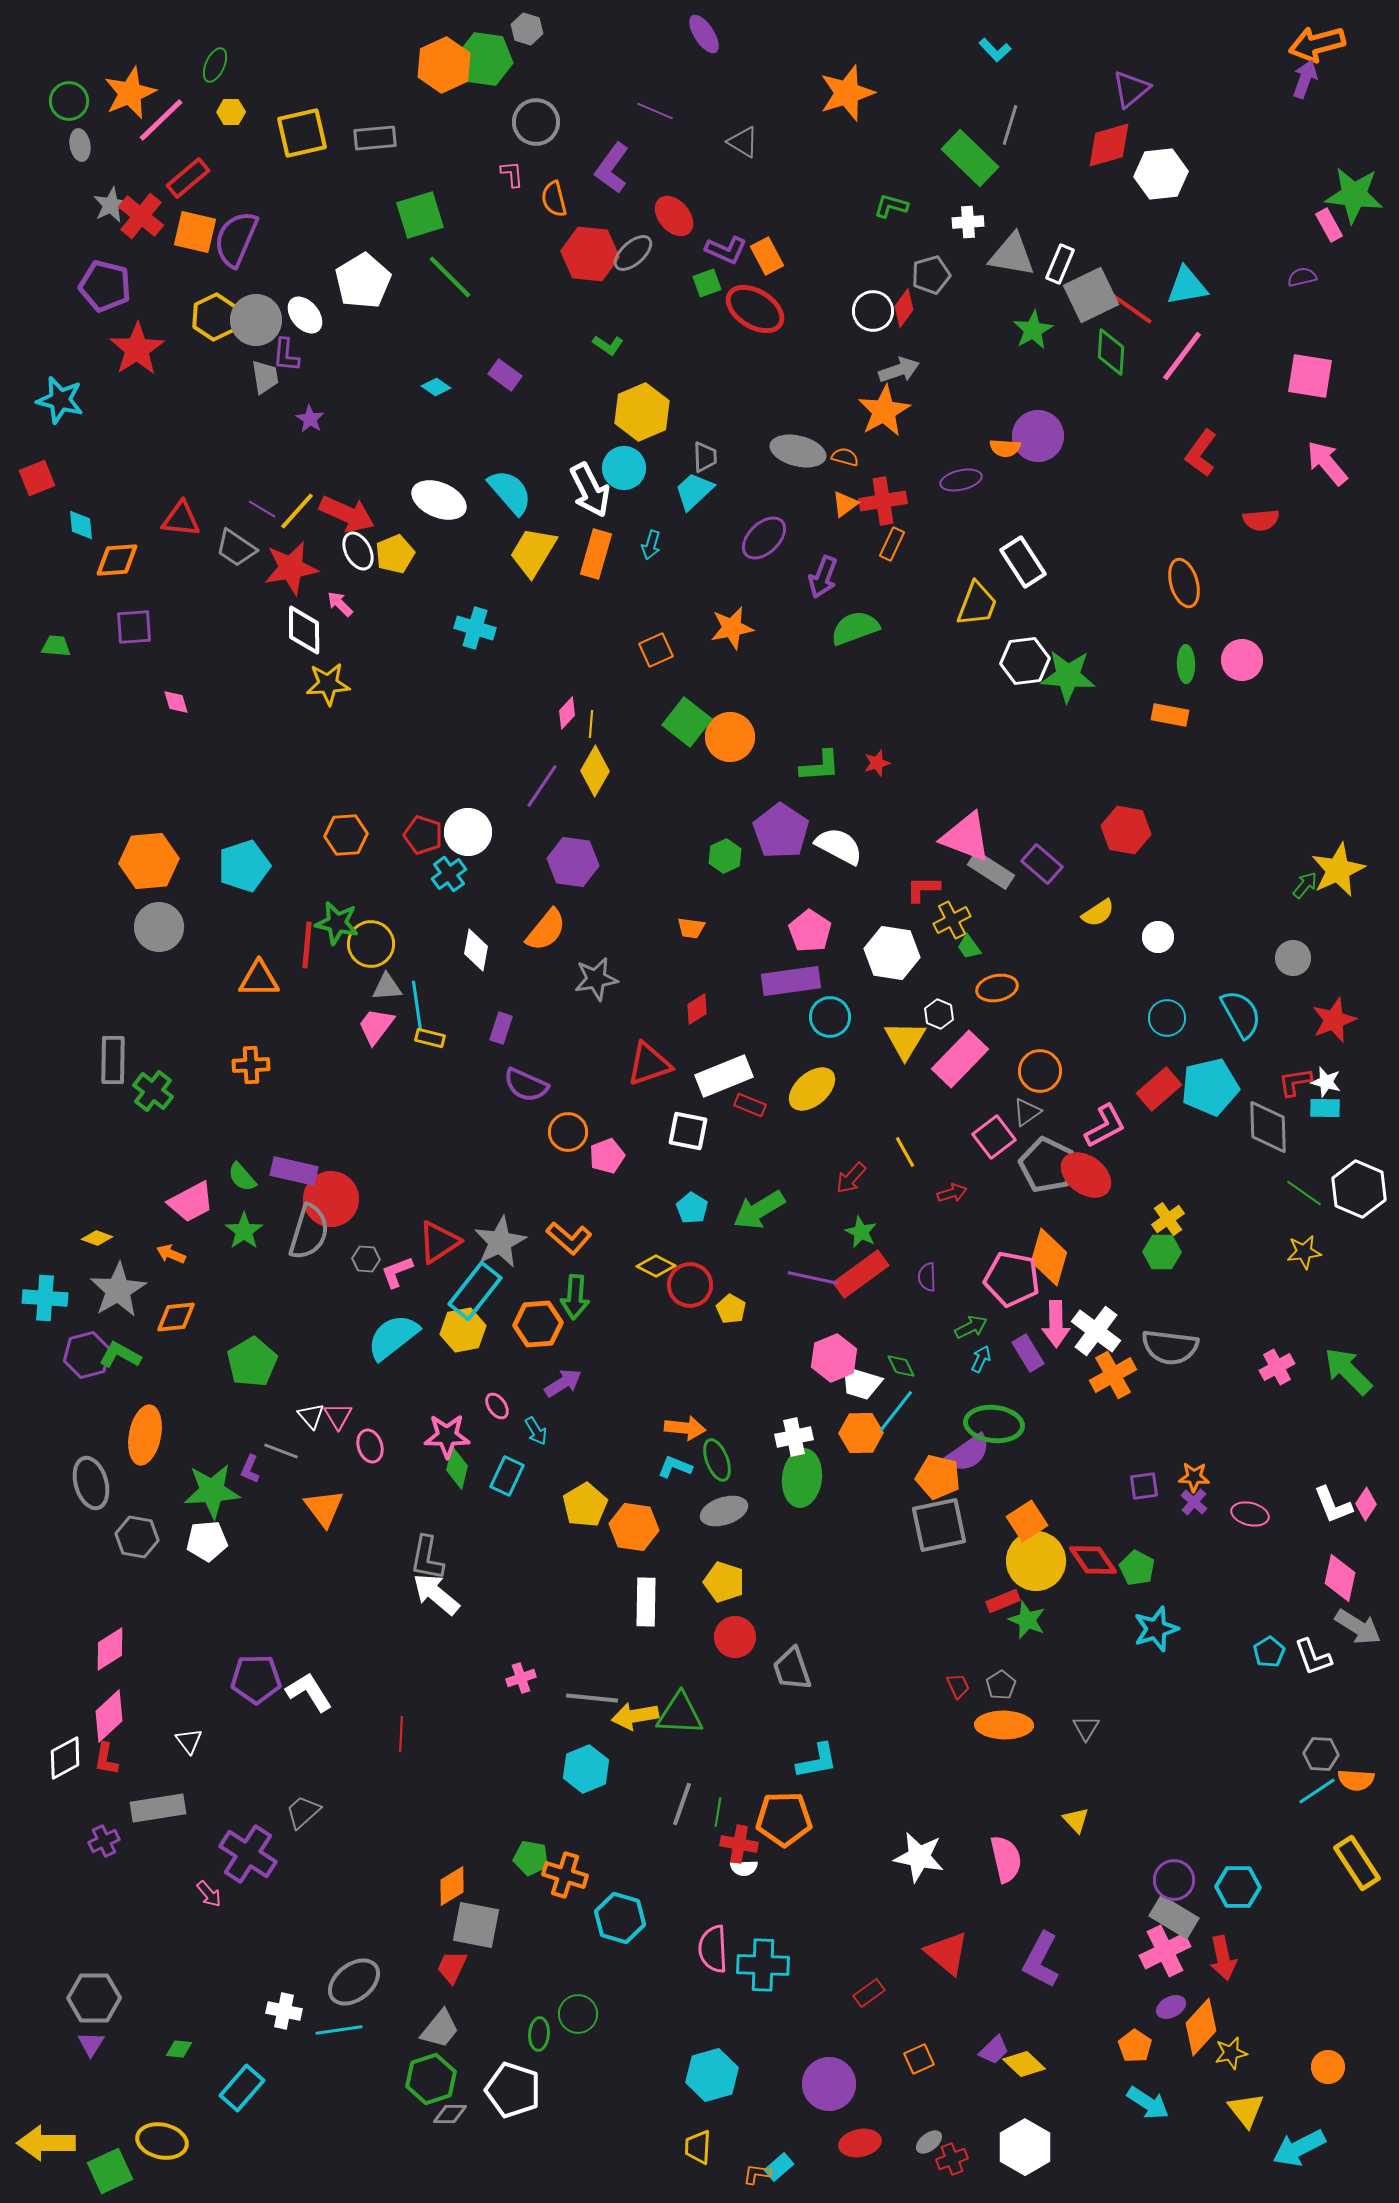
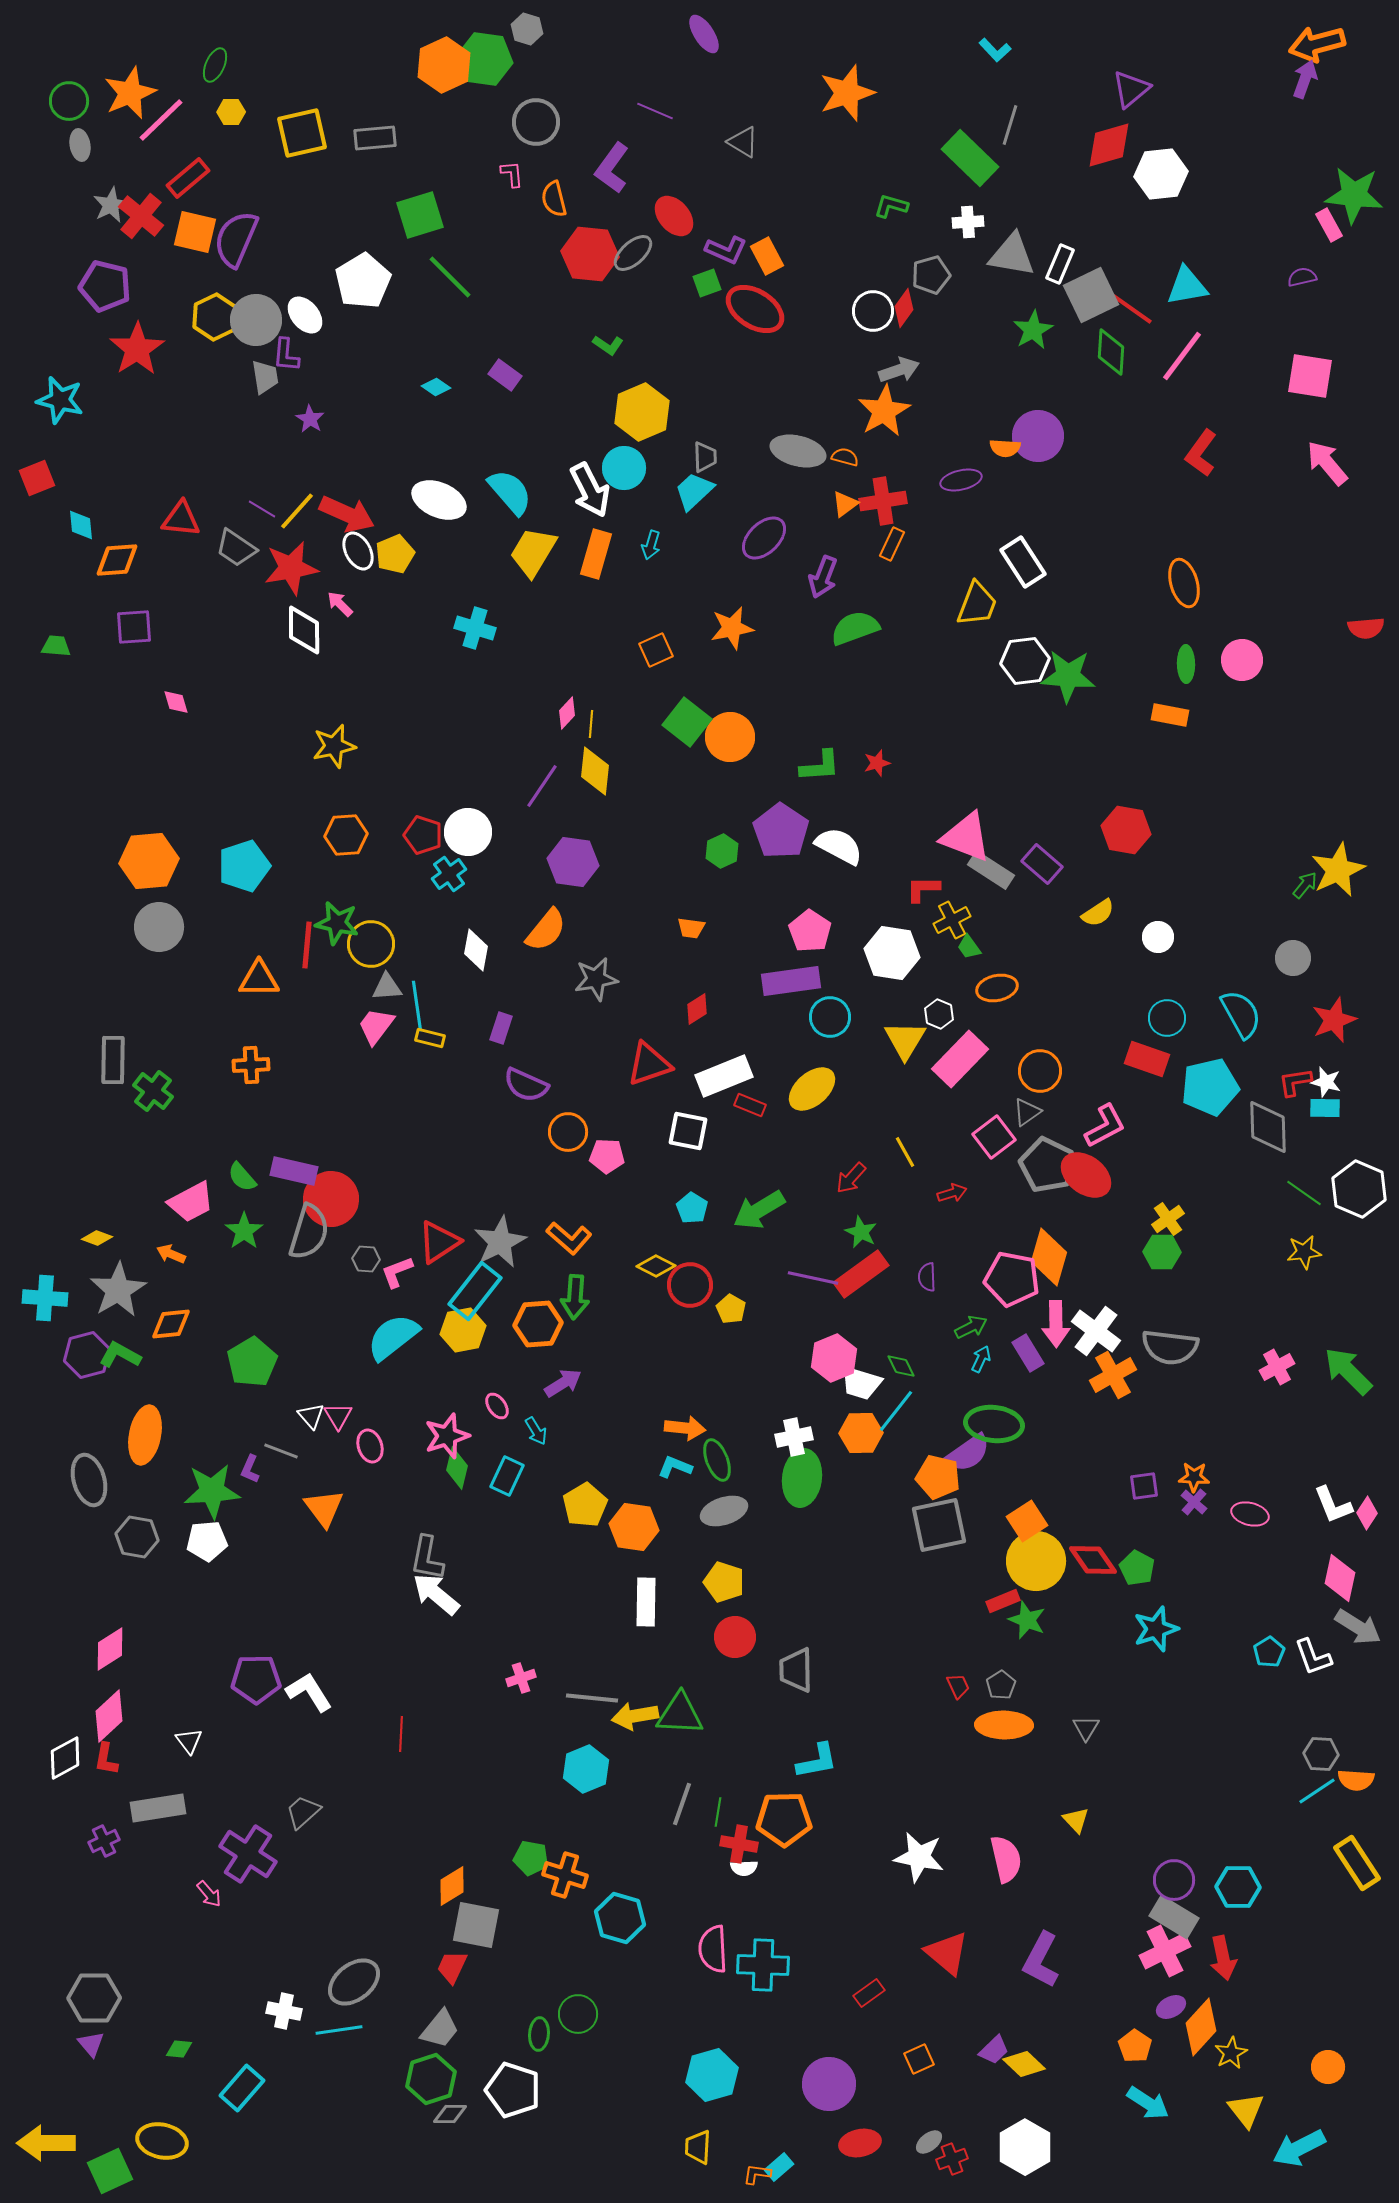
red semicircle at (1261, 520): moved 105 px right, 108 px down
yellow star at (328, 684): moved 6 px right, 62 px down; rotated 9 degrees counterclockwise
yellow diamond at (595, 771): rotated 24 degrees counterclockwise
green hexagon at (725, 856): moved 3 px left, 5 px up
red rectangle at (1159, 1089): moved 12 px left, 30 px up; rotated 60 degrees clockwise
pink pentagon at (607, 1156): rotated 24 degrees clockwise
orange diamond at (176, 1317): moved 5 px left, 7 px down
pink star at (447, 1436): rotated 18 degrees counterclockwise
gray ellipse at (91, 1483): moved 2 px left, 3 px up
pink diamond at (1366, 1504): moved 1 px right, 9 px down
gray trapezoid at (792, 1669): moved 4 px right, 1 px down; rotated 18 degrees clockwise
purple triangle at (91, 2044): rotated 12 degrees counterclockwise
yellow star at (1231, 2053): rotated 16 degrees counterclockwise
